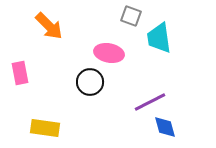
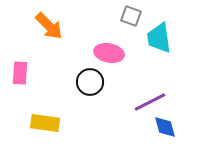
pink rectangle: rotated 15 degrees clockwise
yellow rectangle: moved 5 px up
